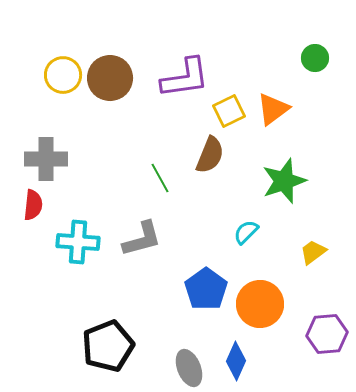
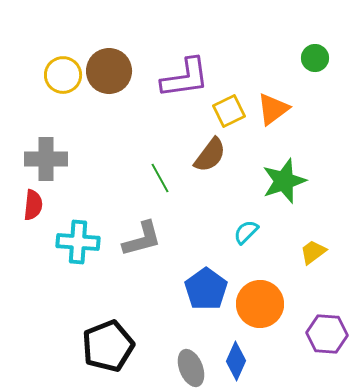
brown circle: moved 1 px left, 7 px up
brown semicircle: rotated 15 degrees clockwise
purple hexagon: rotated 9 degrees clockwise
gray ellipse: moved 2 px right
